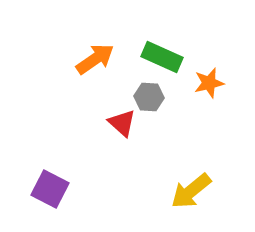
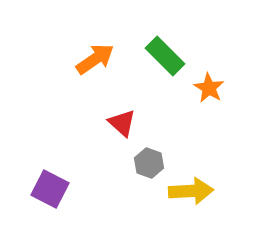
green rectangle: moved 3 px right, 1 px up; rotated 21 degrees clockwise
orange star: moved 5 px down; rotated 28 degrees counterclockwise
gray hexagon: moved 66 px down; rotated 16 degrees clockwise
yellow arrow: rotated 144 degrees counterclockwise
